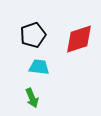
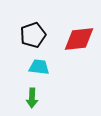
red diamond: rotated 12 degrees clockwise
green arrow: rotated 24 degrees clockwise
